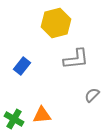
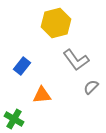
gray L-shape: moved 1 px down; rotated 60 degrees clockwise
gray semicircle: moved 1 px left, 8 px up
orange triangle: moved 20 px up
